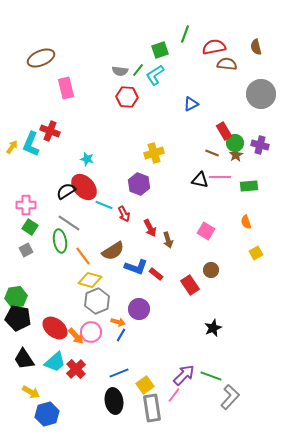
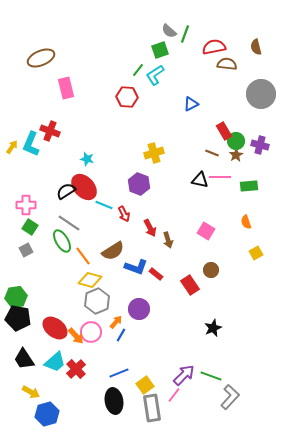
gray semicircle at (120, 71): moved 49 px right, 40 px up; rotated 35 degrees clockwise
green circle at (235, 143): moved 1 px right, 2 px up
green ellipse at (60, 241): moved 2 px right; rotated 20 degrees counterclockwise
orange arrow at (118, 322): moved 2 px left; rotated 64 degrees counterclockwise
